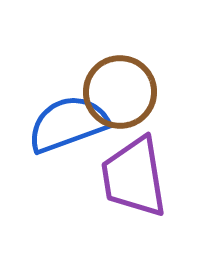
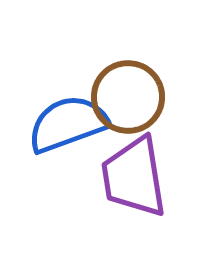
brown circle: moved 8 px right, 5 px down
